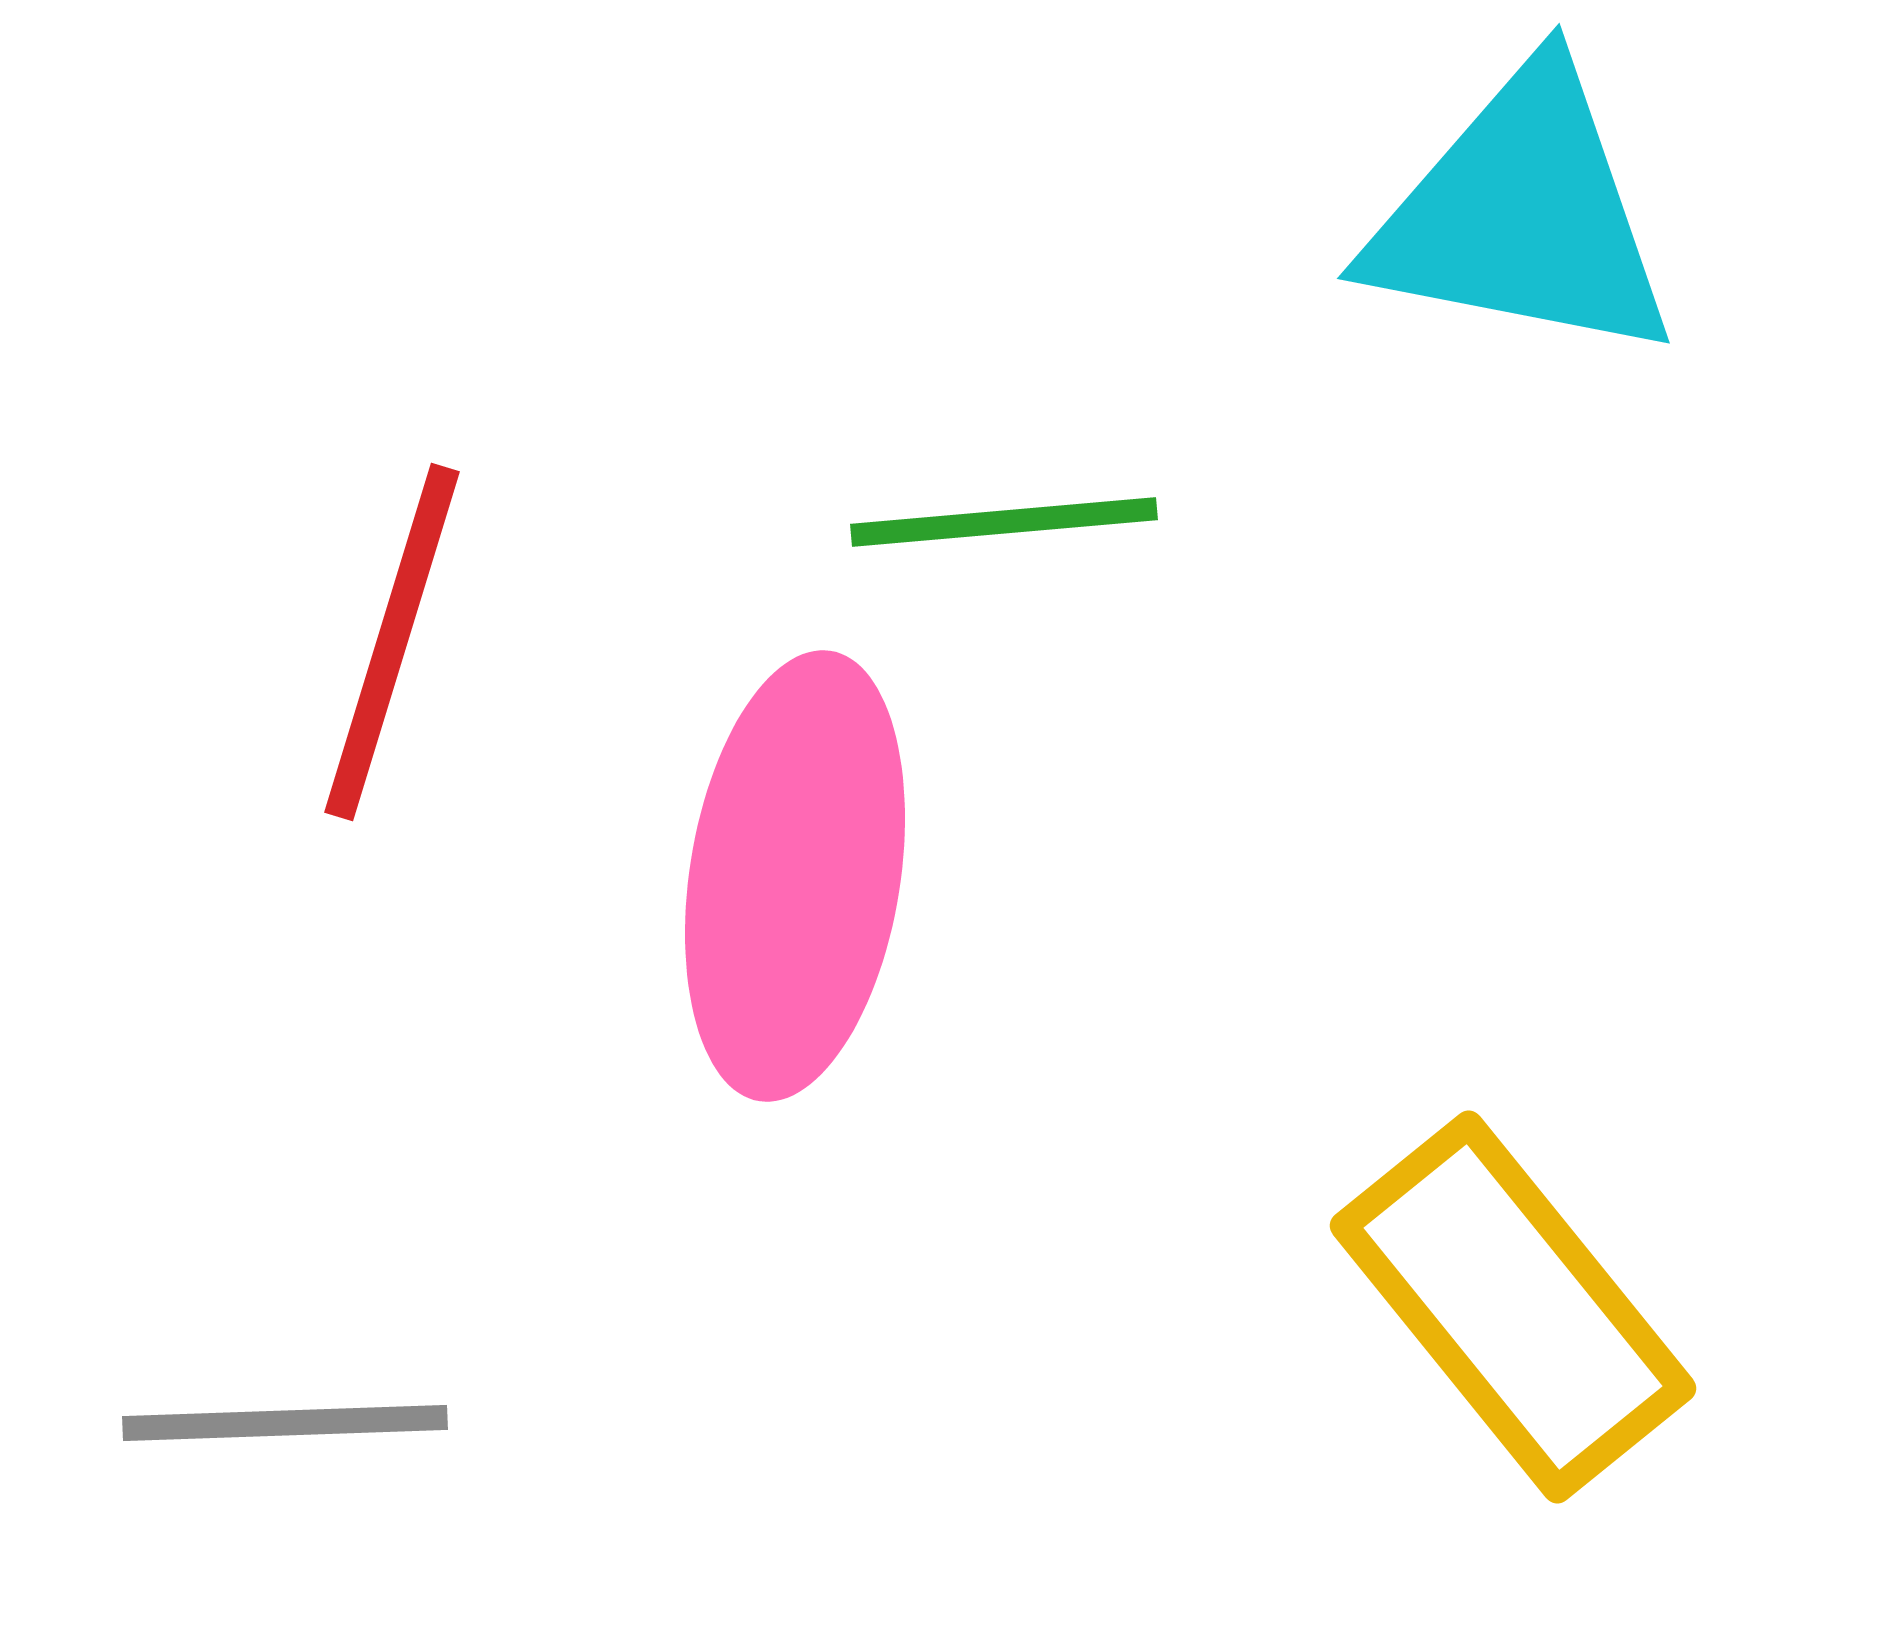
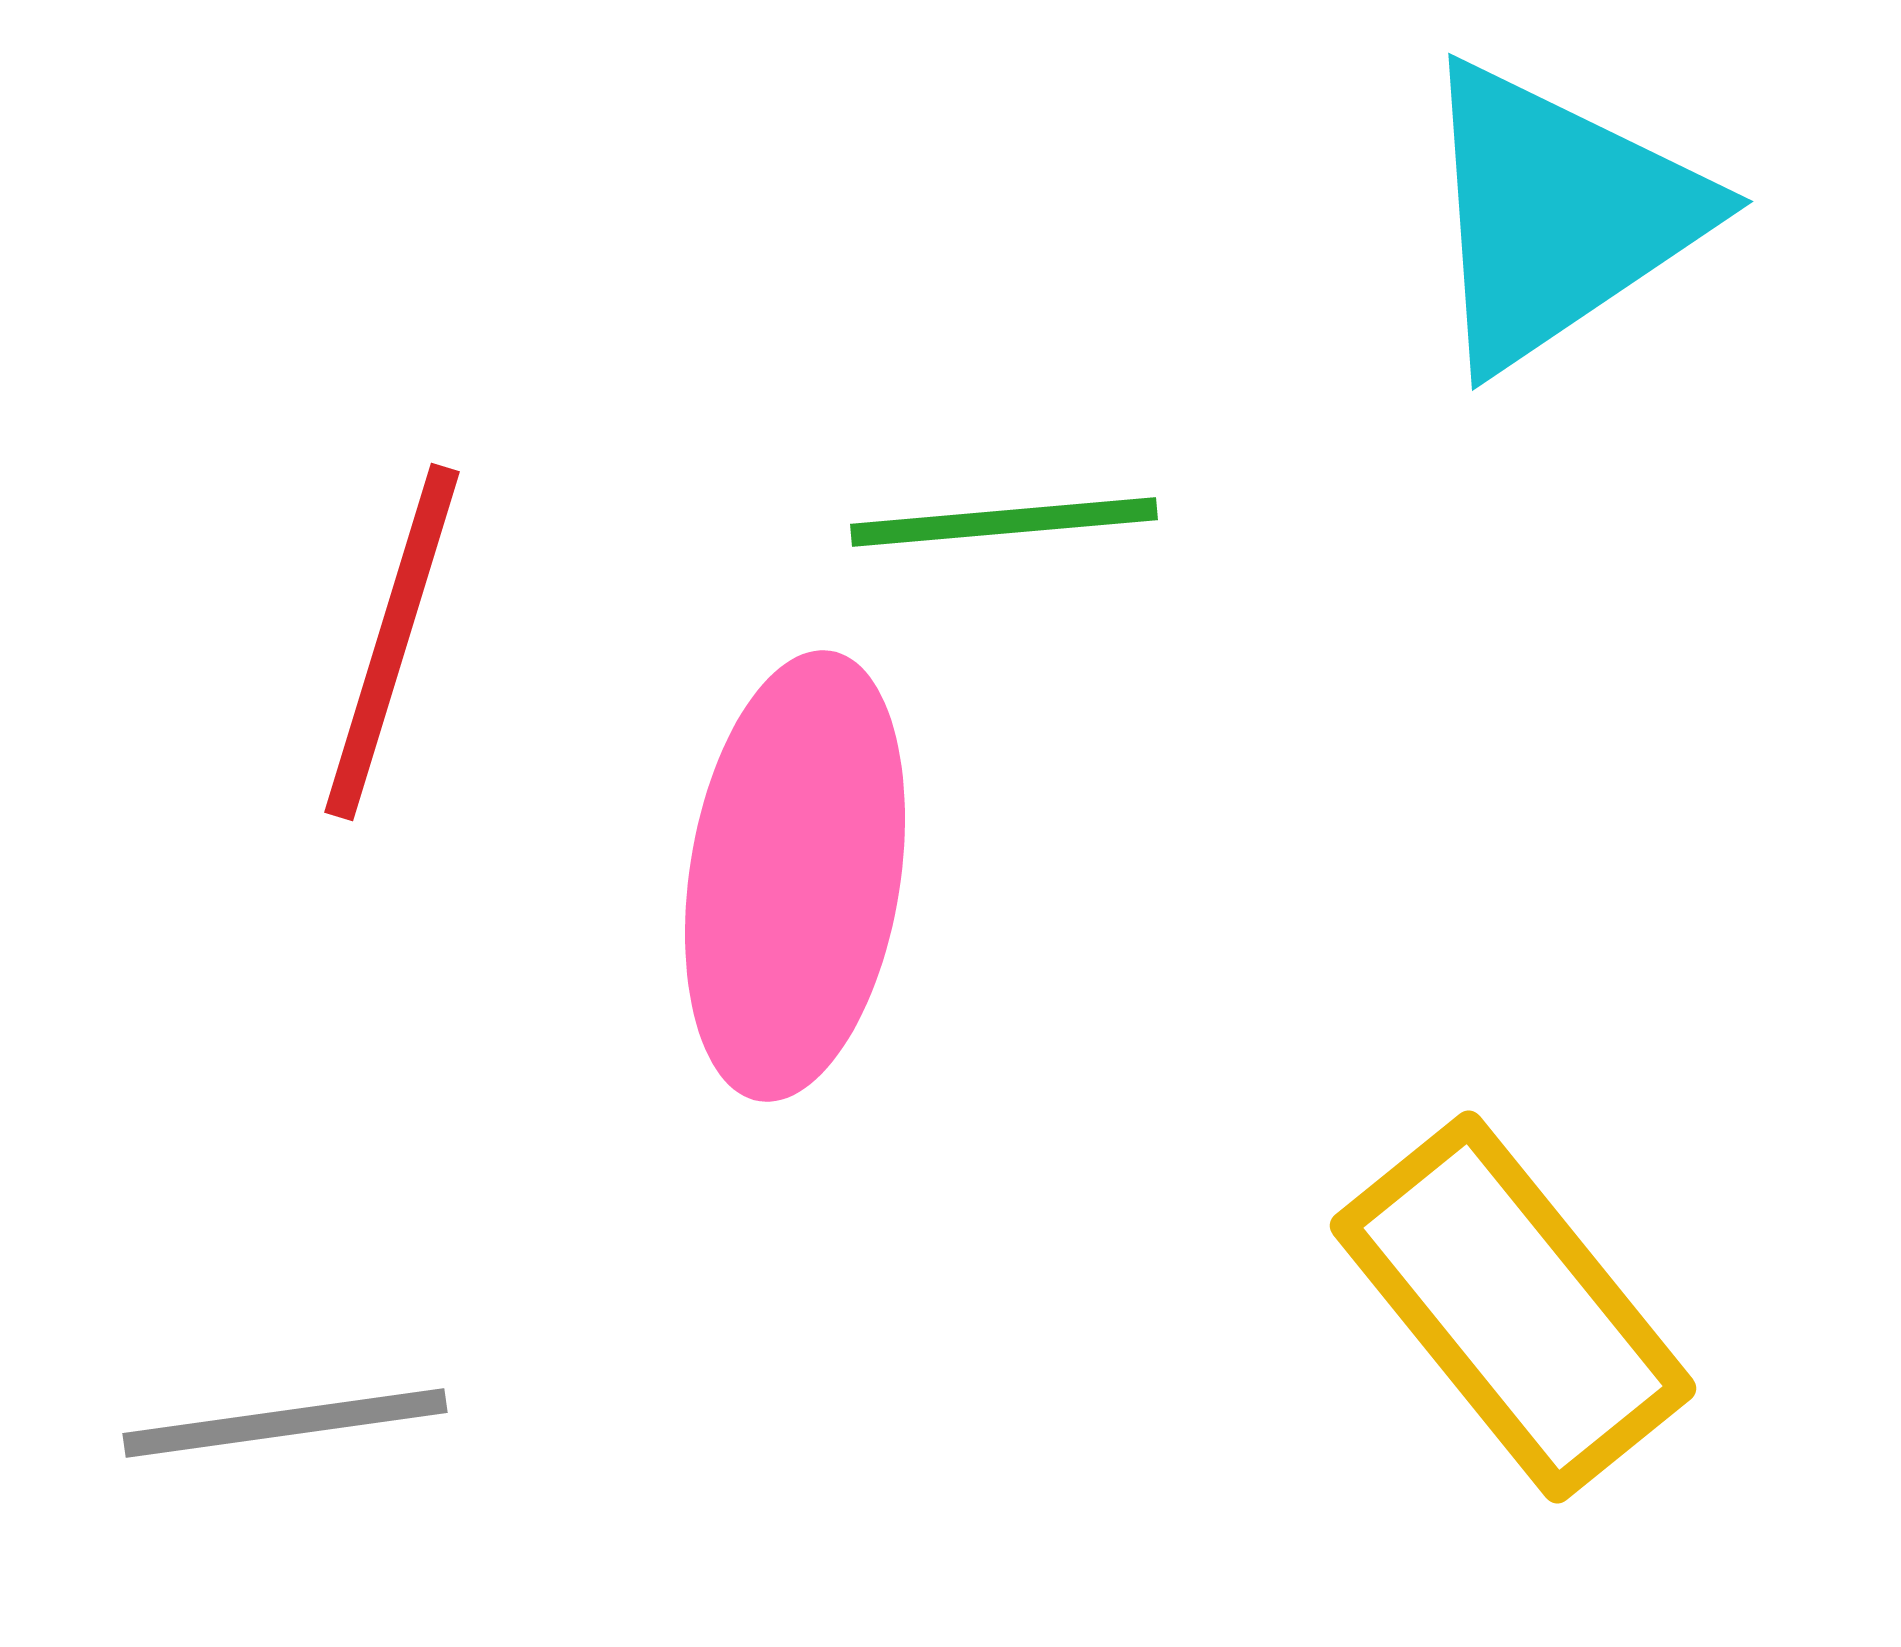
cyan triangle: moved 36 px right; rotated 45 degrees counterclockwise
gray line: rotated 6 degrees counterclockwise
